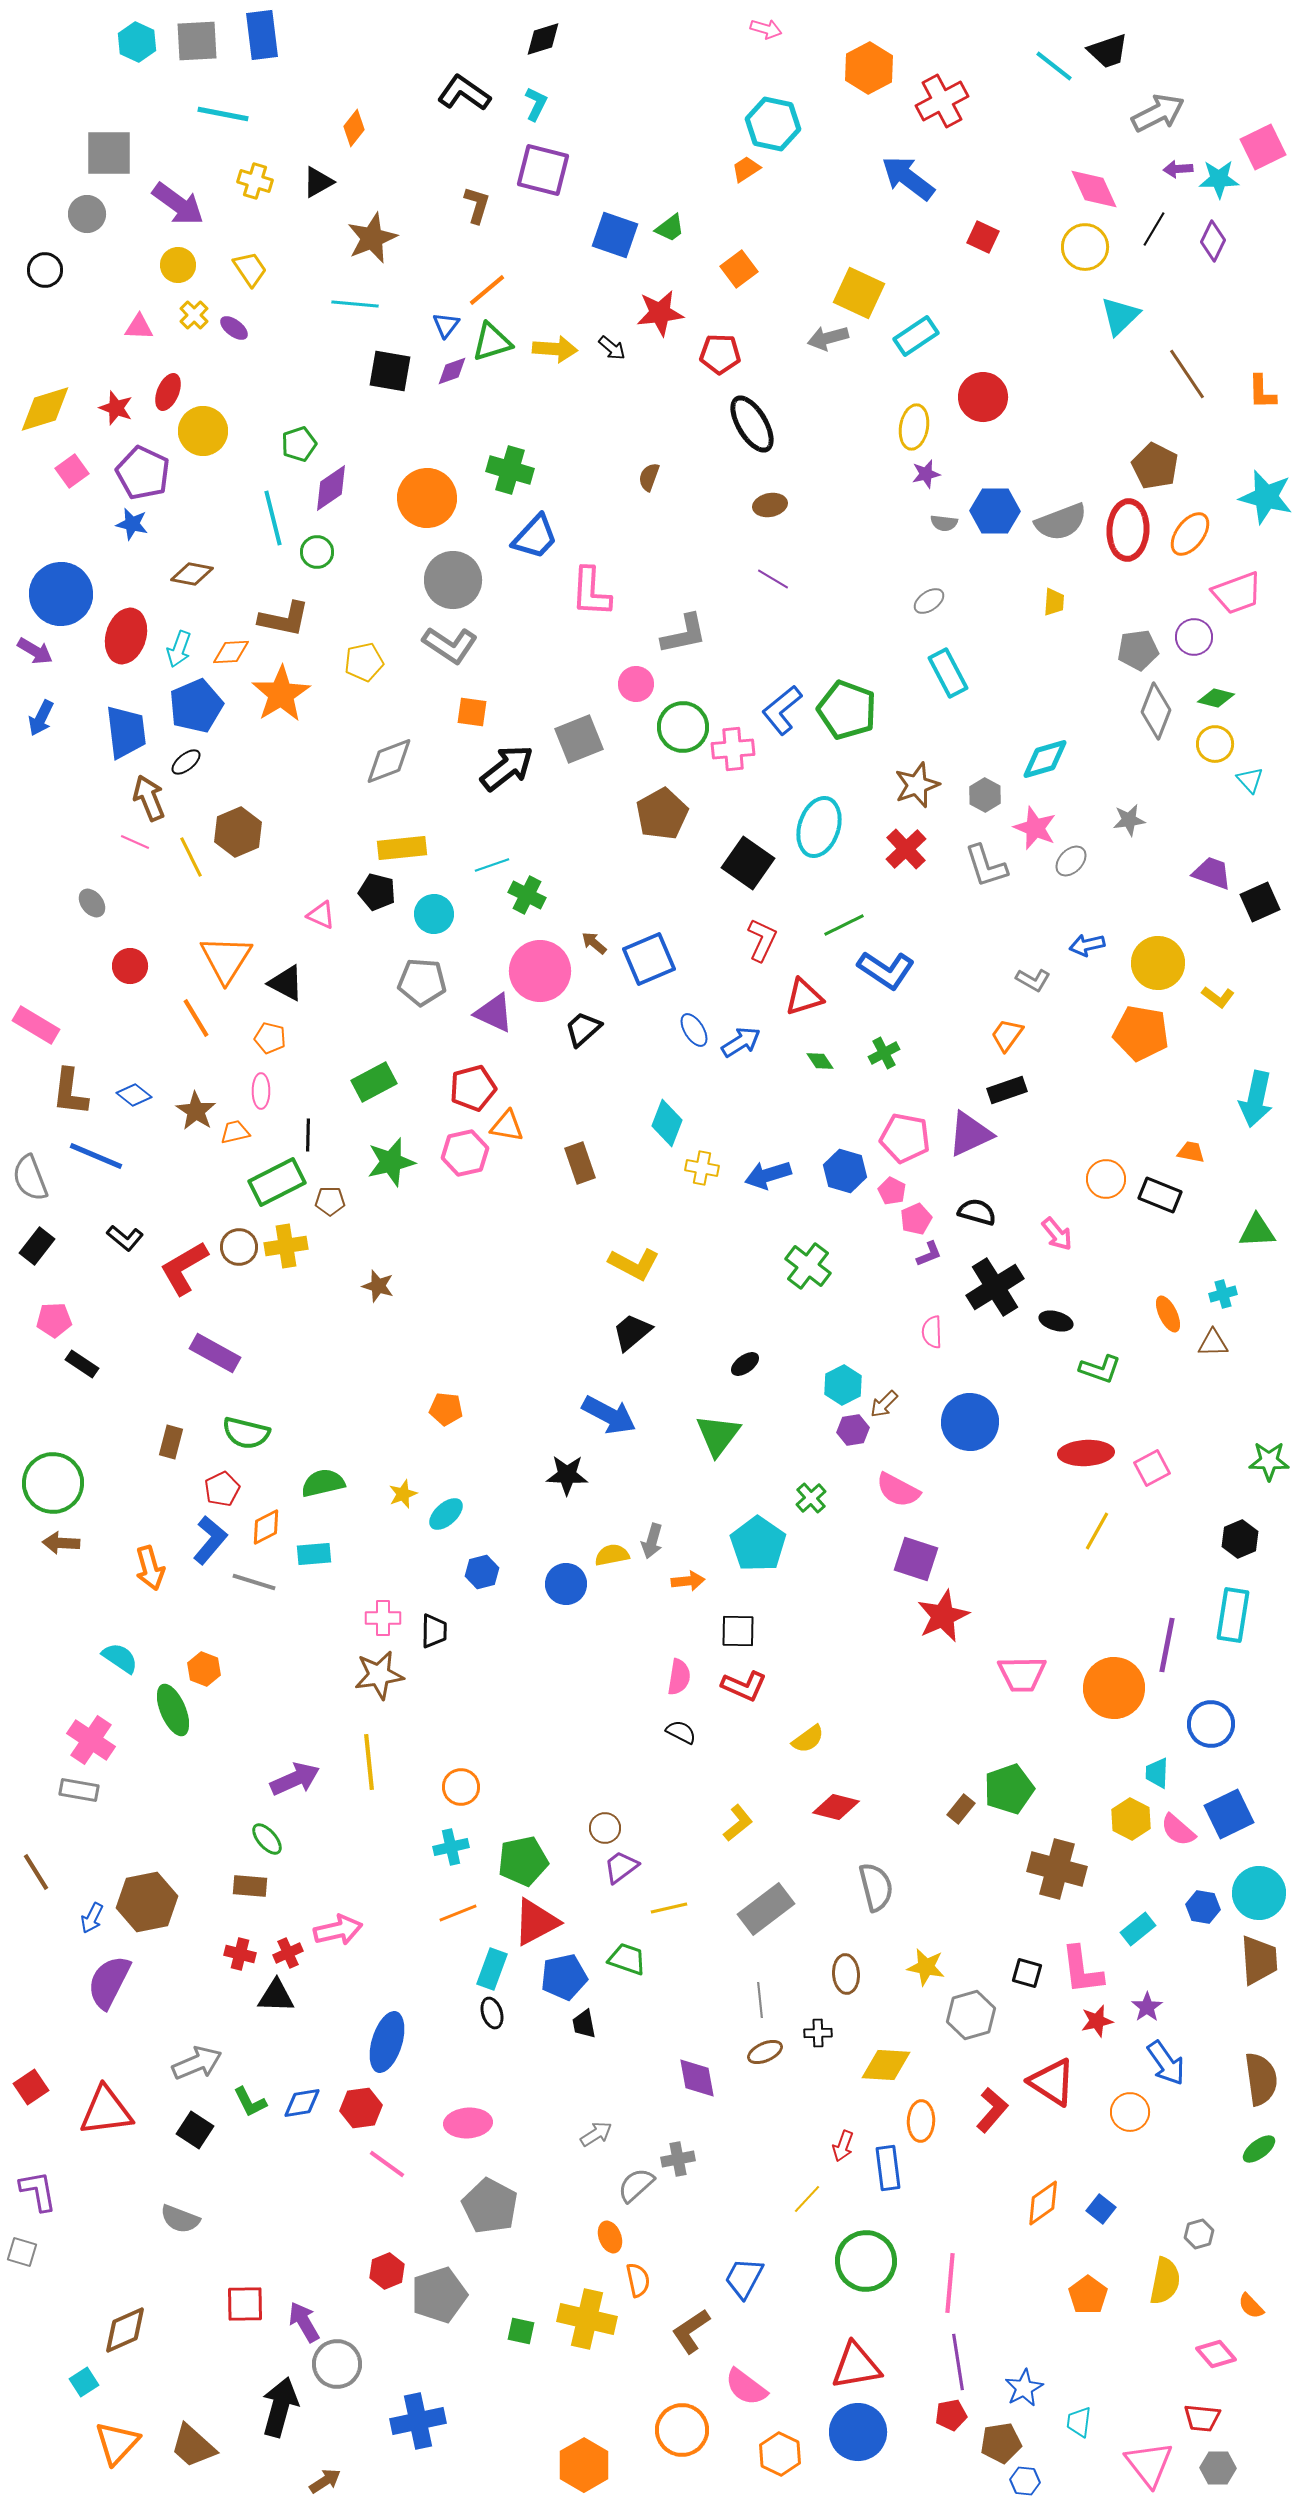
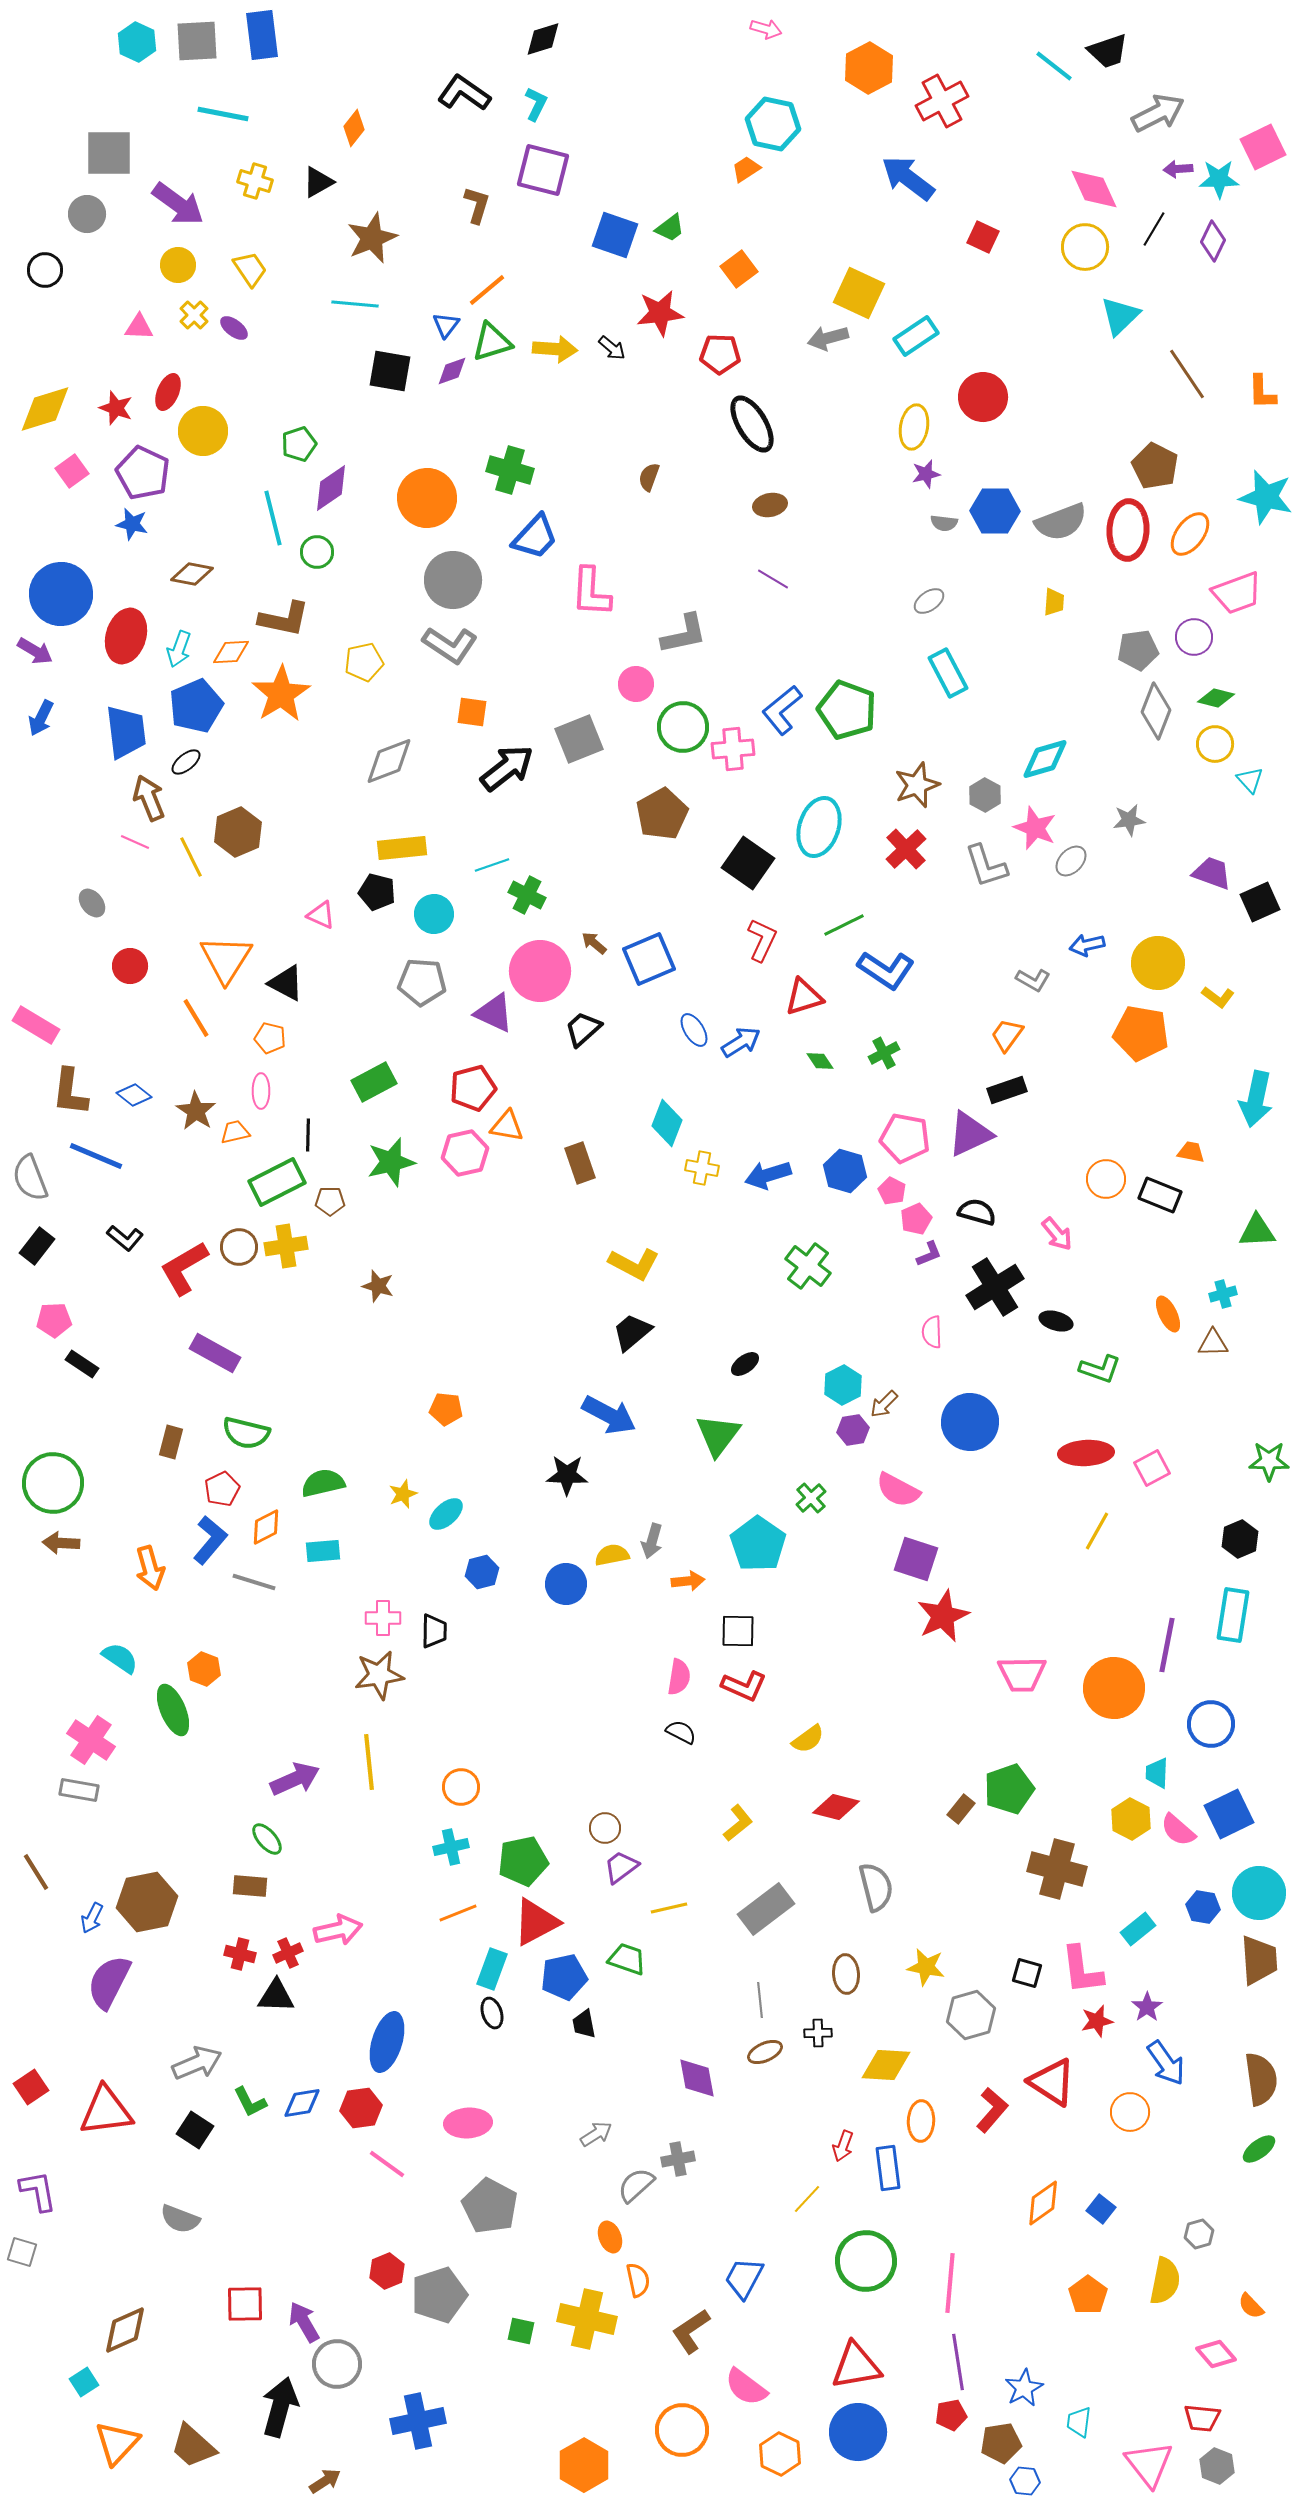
cyan rectangle at (314, 1554): moved 9 px right, 3 px up
gray hexagon at (1218, 2468): moved 1 px left, 2 px up; rotated 20 degrees clockwise
